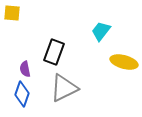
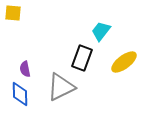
yellow square: moved 1 px right
black rectangle: moved 28 px right, 6 px down
yellow ellipse: rotated 52 degrees counterclockwise
gray triangle: moved 3 px left, 1 px up
blue diamond: moved 2 px left; rotated 20 degrees counterclockwise
